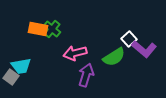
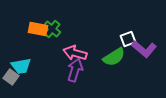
white square: moved 1 px left; rotated 21 degrees clockwise
pink arrow: rotated 30 degrees clockwise
purple arrow: moved 11 px left, 5 px up
